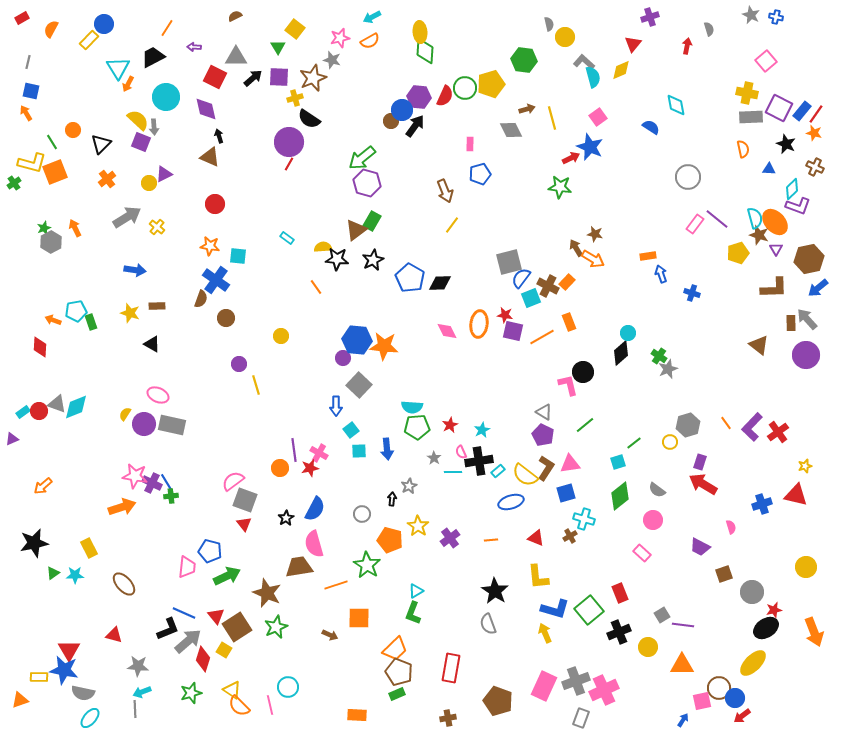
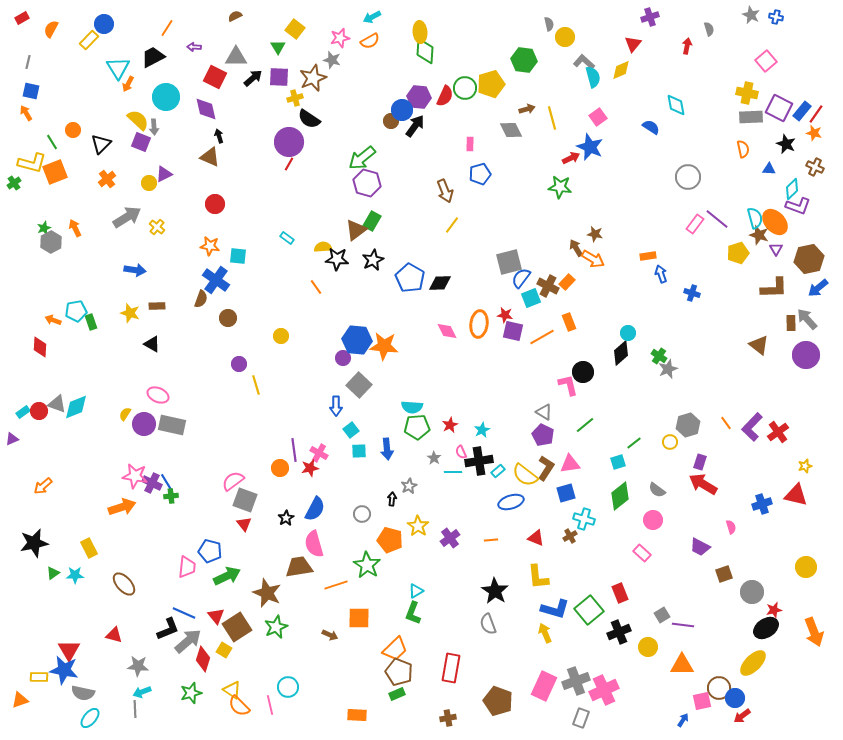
brown circle at (226, 318): moved 2 px right
